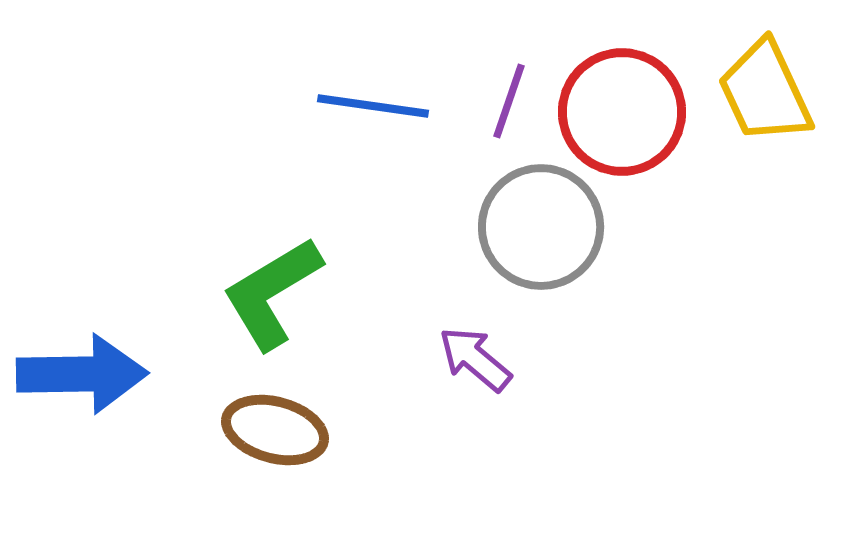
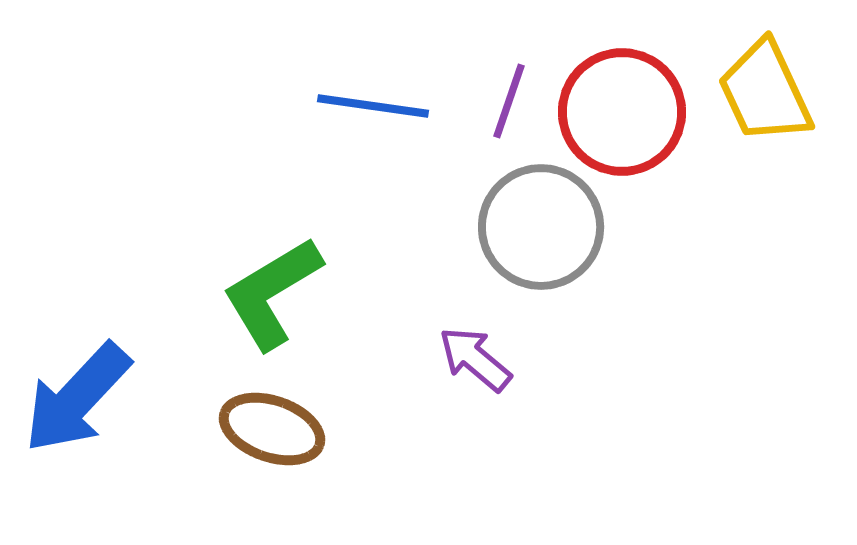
blue arrow: moved 5 px left, 24 px down; rotated 134 degrees clockwise
brown ellipse: moved 3 px left, 1 px up; rotated 4 degrees clockwise
